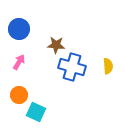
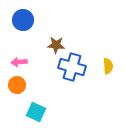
blue circle: moved 4 px right, 9 px up
pink arrow: rotated 126 degrees counterclockwise
orange circle: moved 2 px left, 10 px up
